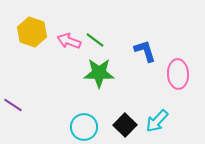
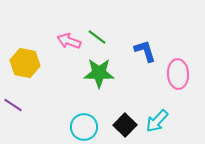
yellow hexagon: moved 7 px left, 31 px down; rotated 8 degrees counterclockwise
green line: moved 2 px right, 3 px up
